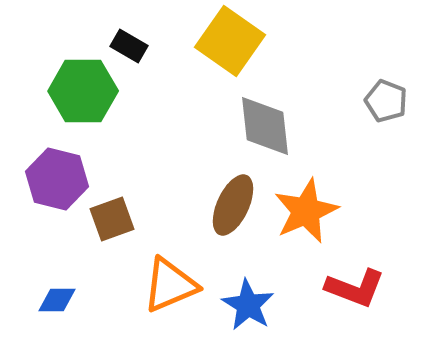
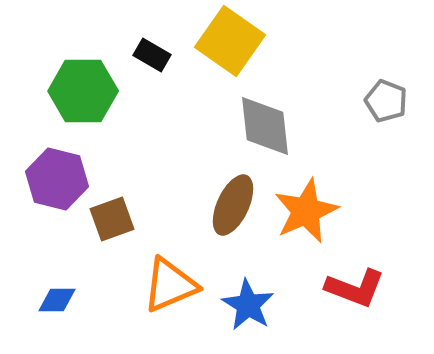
black rectangle: moved 23 px right, 9 px down
